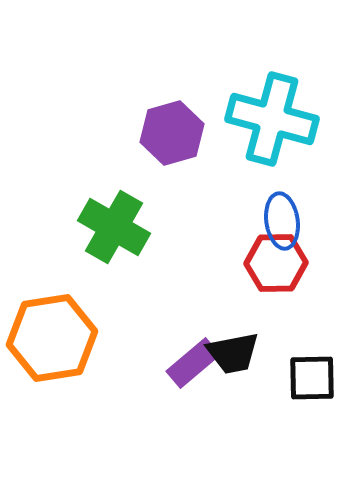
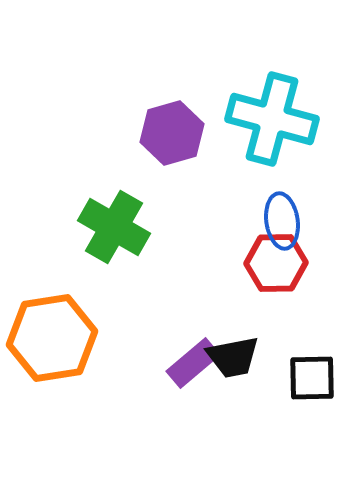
black trapezoid: moved 4 px down
